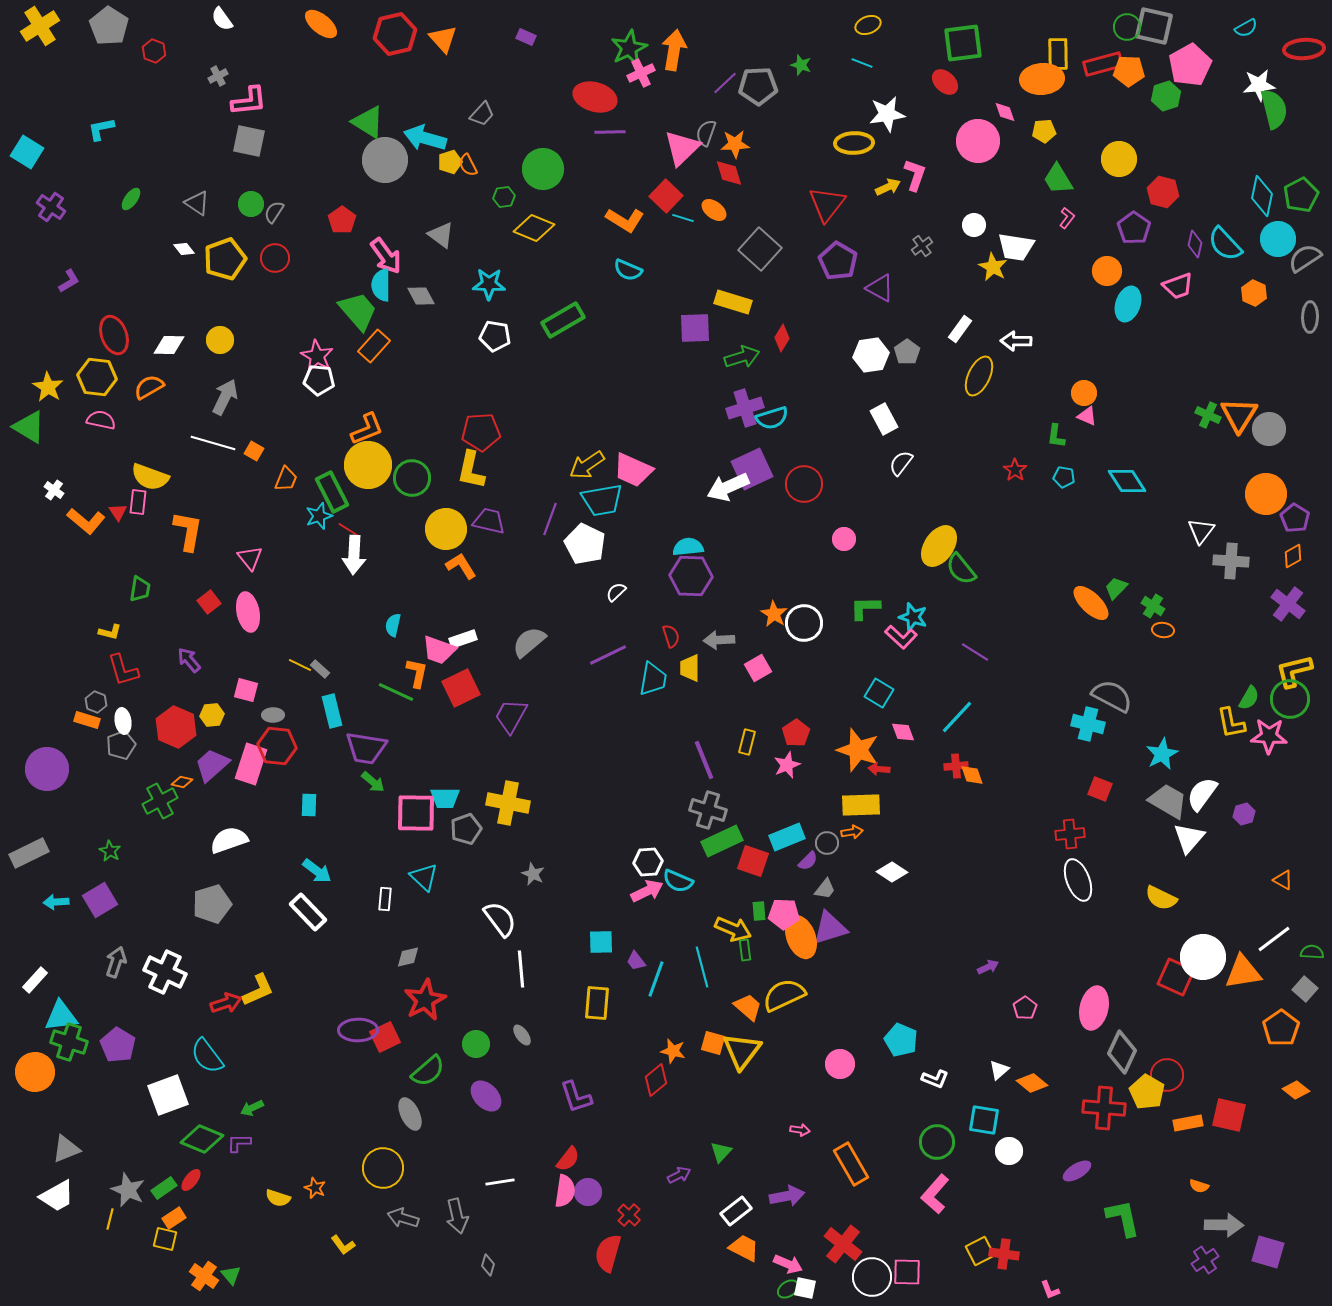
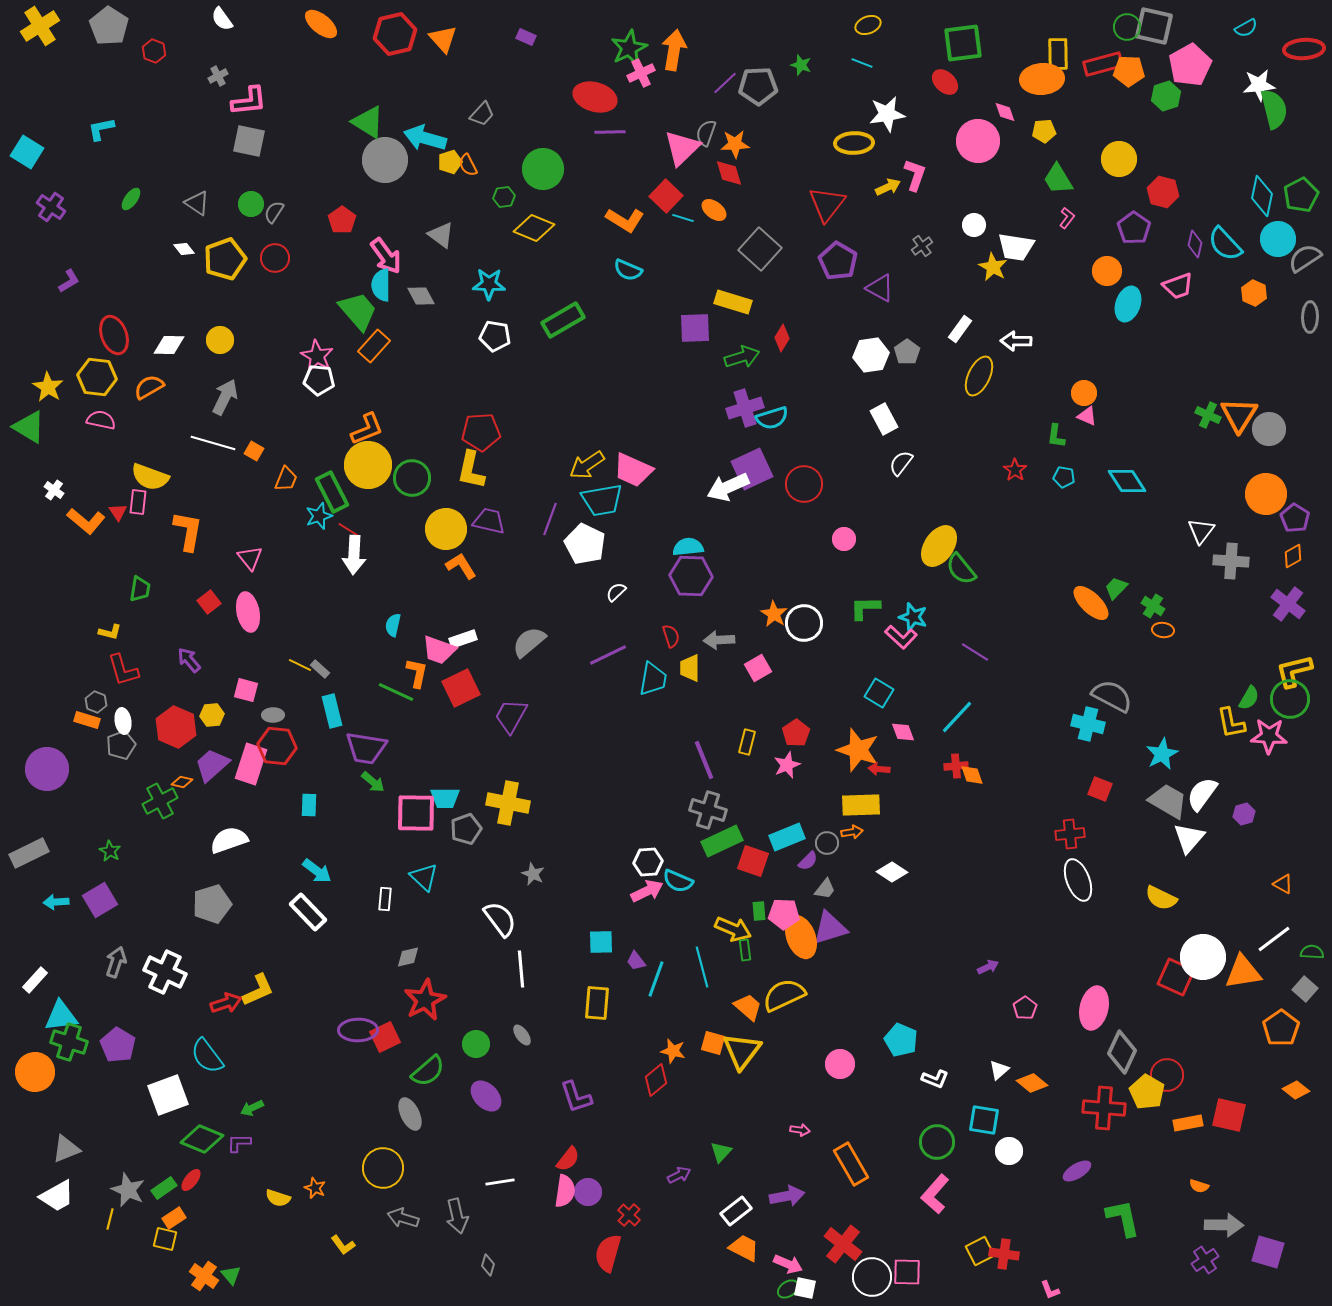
orange triangle at (1283, 880): moved 4 px down
